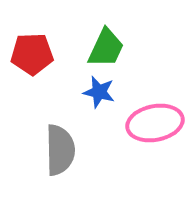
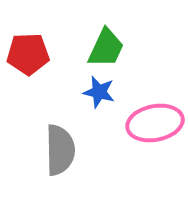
red pentagon: moved 4 px left
